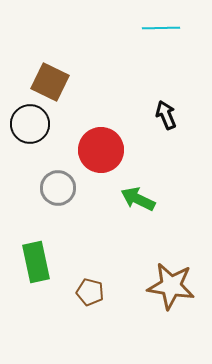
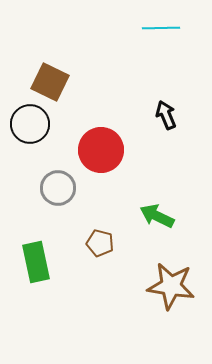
green arrow: moved 19 px right, 17 px down
brown pentagon: moved 10 px right, 49 px up
